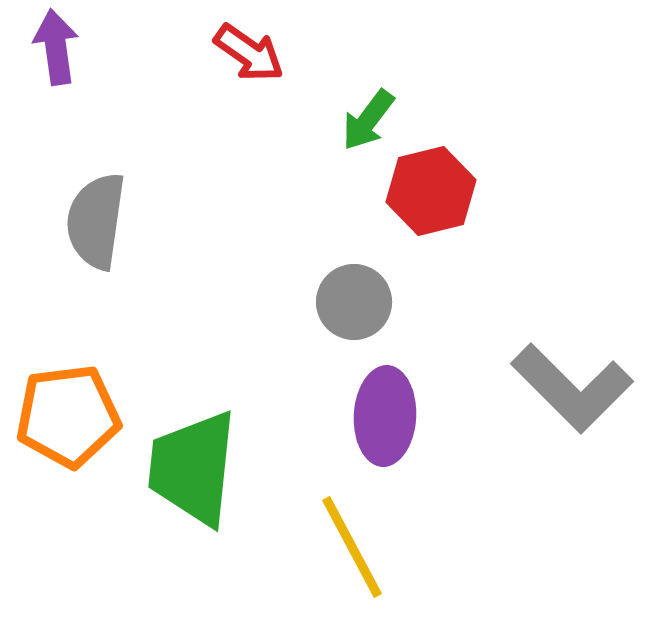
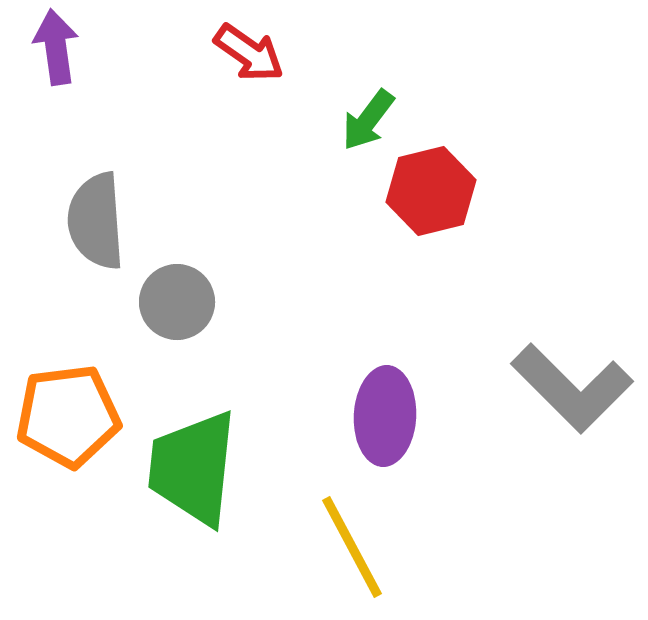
gray semicircle: rotated 12 degrees counterclockwise
gray circle: moved 177 px left
